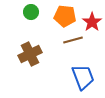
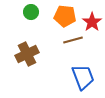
brown cross: moved 3 px left
